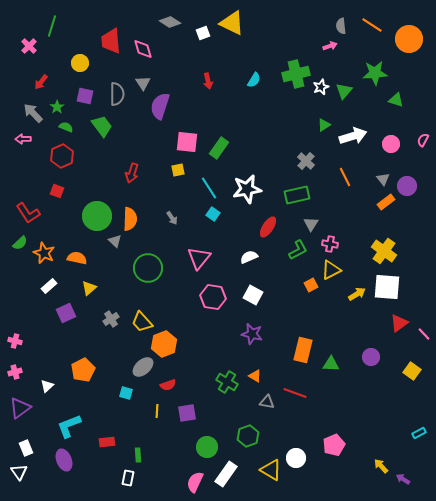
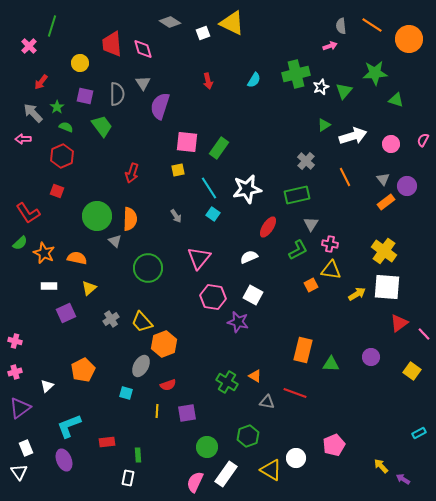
red trapezoid at (111, 41): moved 1 px right, 3 px down
gray arrow at (172, 218): moved 4 px right, 2 px up
yellow triangle at (331, 270): rotated 35 degrees clockwise
white rectangle at (49, 286): rotated 42 degrees clockwise
purple star at (252, 334): moved 14 px left, 12 px up
gray ellipse at (143, 367): moved 2 px left, 1 px up; rotated 20 degrees counterclockwise
